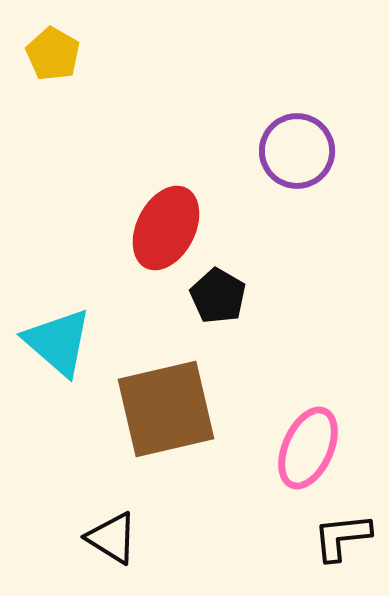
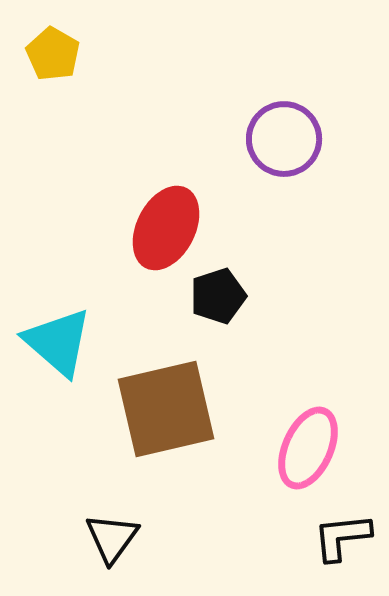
purple circle: moved 13 px left, 12 px up
black pentagon: rotated 24 degrees clockwise
black triangle: rotated 34 degrees clockwise
